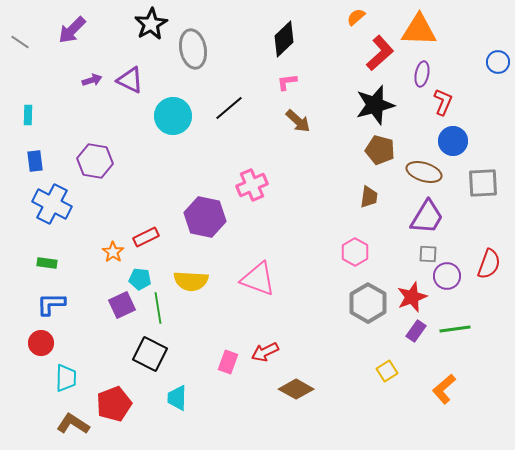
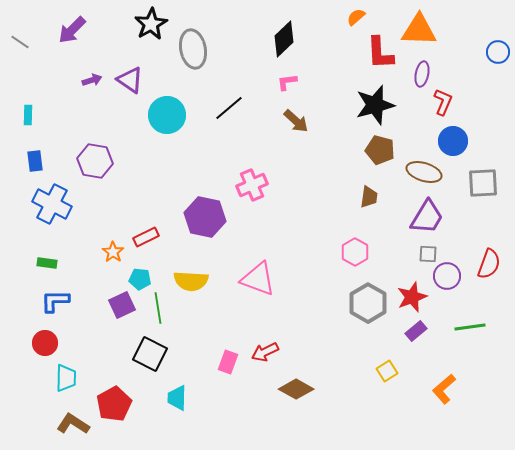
red L-shape at (380, 53): rotated 129 degrees clockwise
blue circle at (498, 62): moved 10 px up
purple triangle at (130, 80): rotated 8 degrees clockwise
cyan circle at (173, 116): moved 6 px left, 1 px up
brown arrow at (298, 121): moved 2 px left
blue L-shape at (51, 304): moved 4 px right, 3 px up
green line at (455, 329): moved 15 px right, 2 px up
purple rectangle at (416, 331): rotated 15 degrees clockwise
red circle at (41, 343): moved 4 px right
red pentagon at (114, 404): rotated 8 degrees counterclockwise
